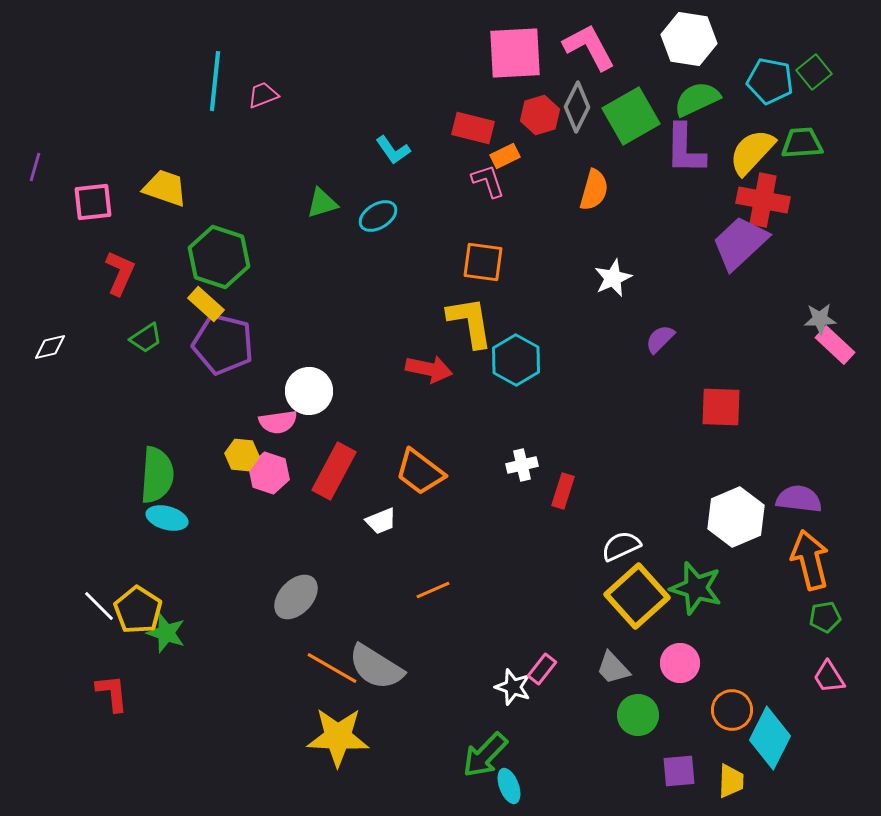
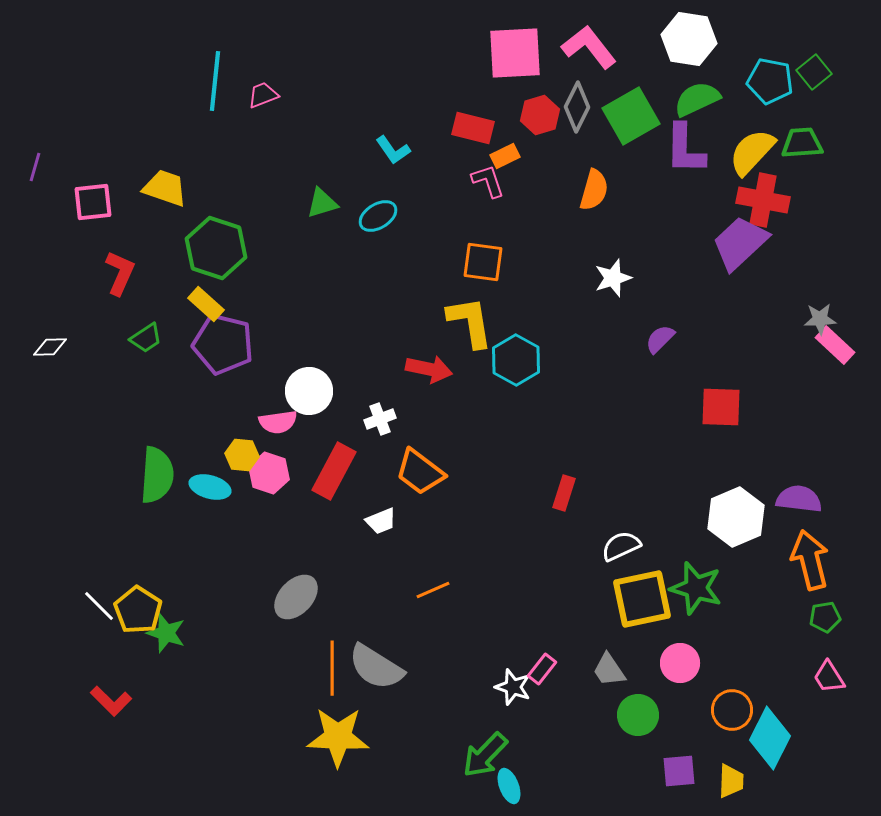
pink L-shape at (589, 47): rotated 10 degrees counterclockwise
green hexagon at (219, 257): moved 3 px left, 9 px up
white star at (613, 278): rotated 6 degrees clockwise
white diamond at (50, 347): rotated 12 degrees clockwise
white cross at (522, 465): moved 142 px left, 46 px up; rotated 8 degrees counterclockwise
red rectangle at (563, 491): moved 1 px right, 2 px down
cyan ellipse at (167, 518): moved 43 px right, 31 px up
yellow square at (637, 596): moved 5 px right, 3 px down; rotated 30 degrees clockwise
orange line at (332, 668): rotated 60 degrees clockwise
gray trapezoid at (613, 668): moved 4 px left, 2 px down; rotated 9 degrees clockwise
red L-shape at (112, 693): moved 1 px left, 8 px down; rotated 141 degrees clockwise
